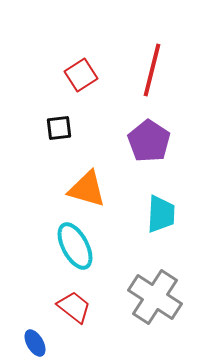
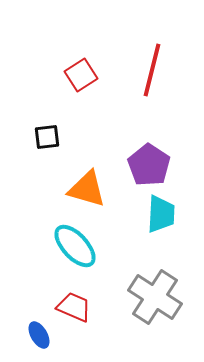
black square: moved 12 px left, 9 px down
purple pentagon: moved 24 px down
cyan ellipse: rotated 15 degrees counterclockwise
red trapezoid: rotated 15 degrees counterclockwise
blue ellipse: moved 4 px right, 8 px up
